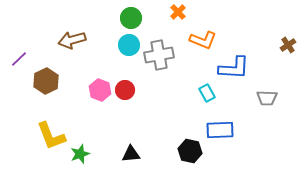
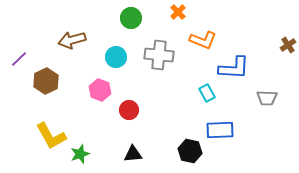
cyan circle: moved 13 px left, 12 px down
gray cross: rotated 16 degrees clockwise
red circle: moved 4 px right, 20 px down
yellow L-shape: rotated 8 degrees counterclockwise
black triangle: moved 2 px right
